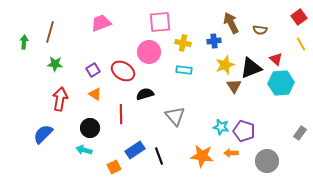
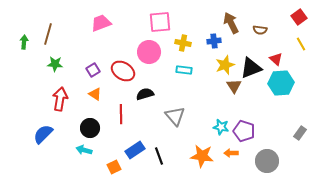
brown line: moved 2 px left, 2 px down
